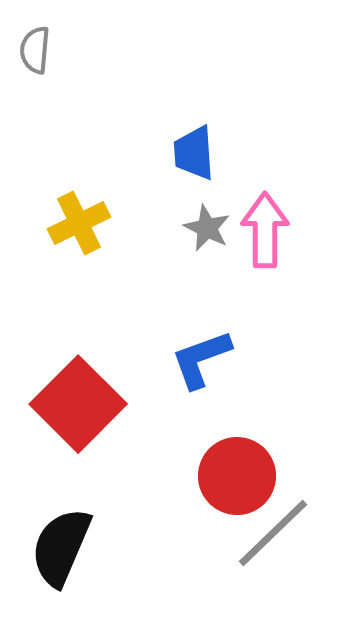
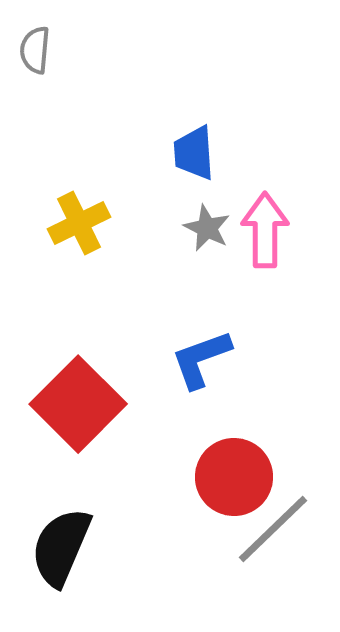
red circle: moved 3 px left, 1 px down
gray line: moved 4 px up
